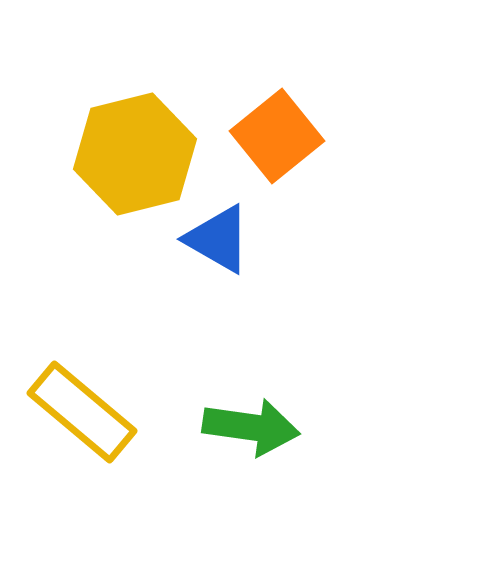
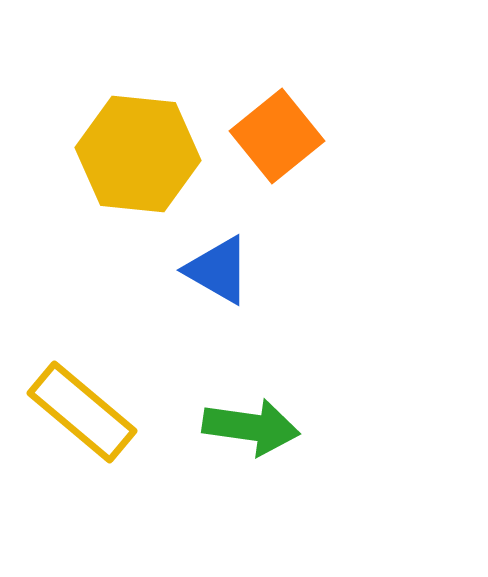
yellow hexagon: moved 3 px right; rotated 20 degrees clockwise
blue triangle: moved 31 px down
